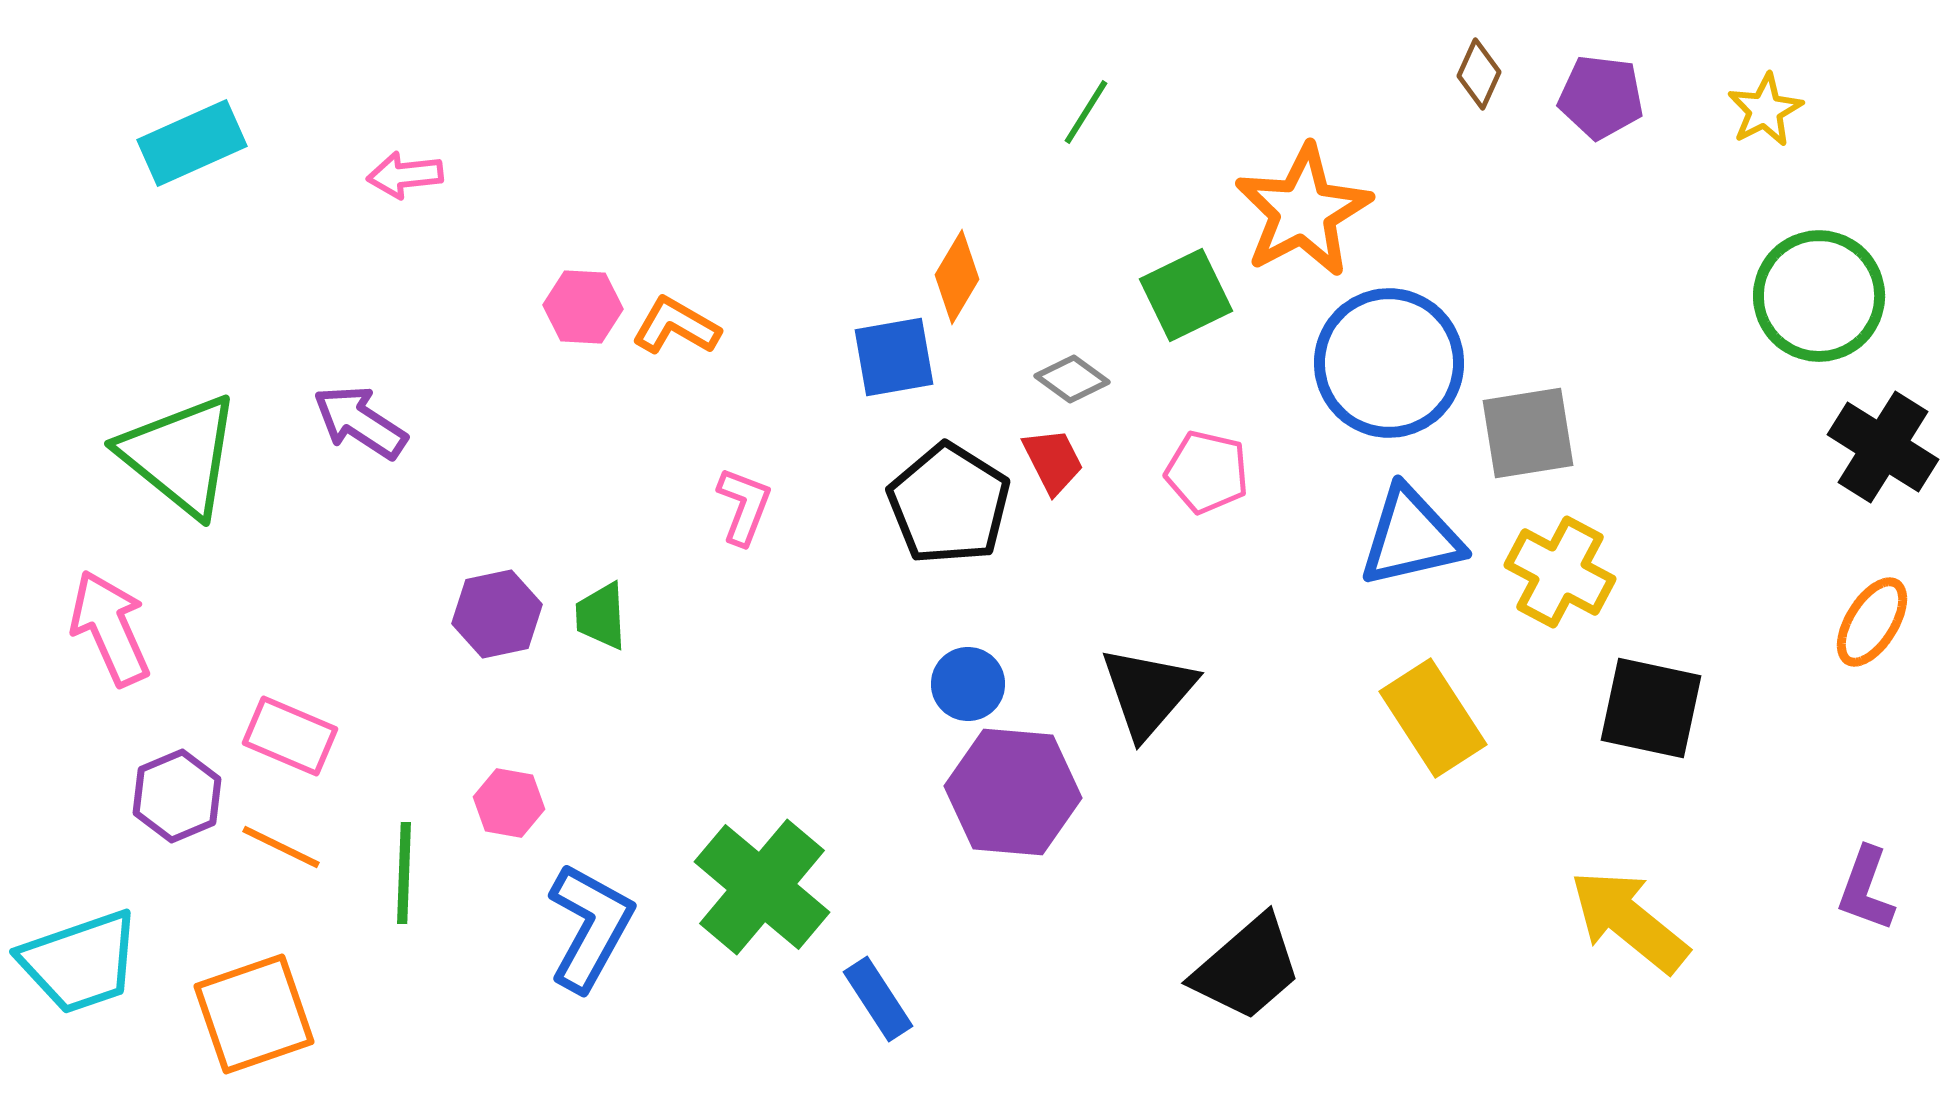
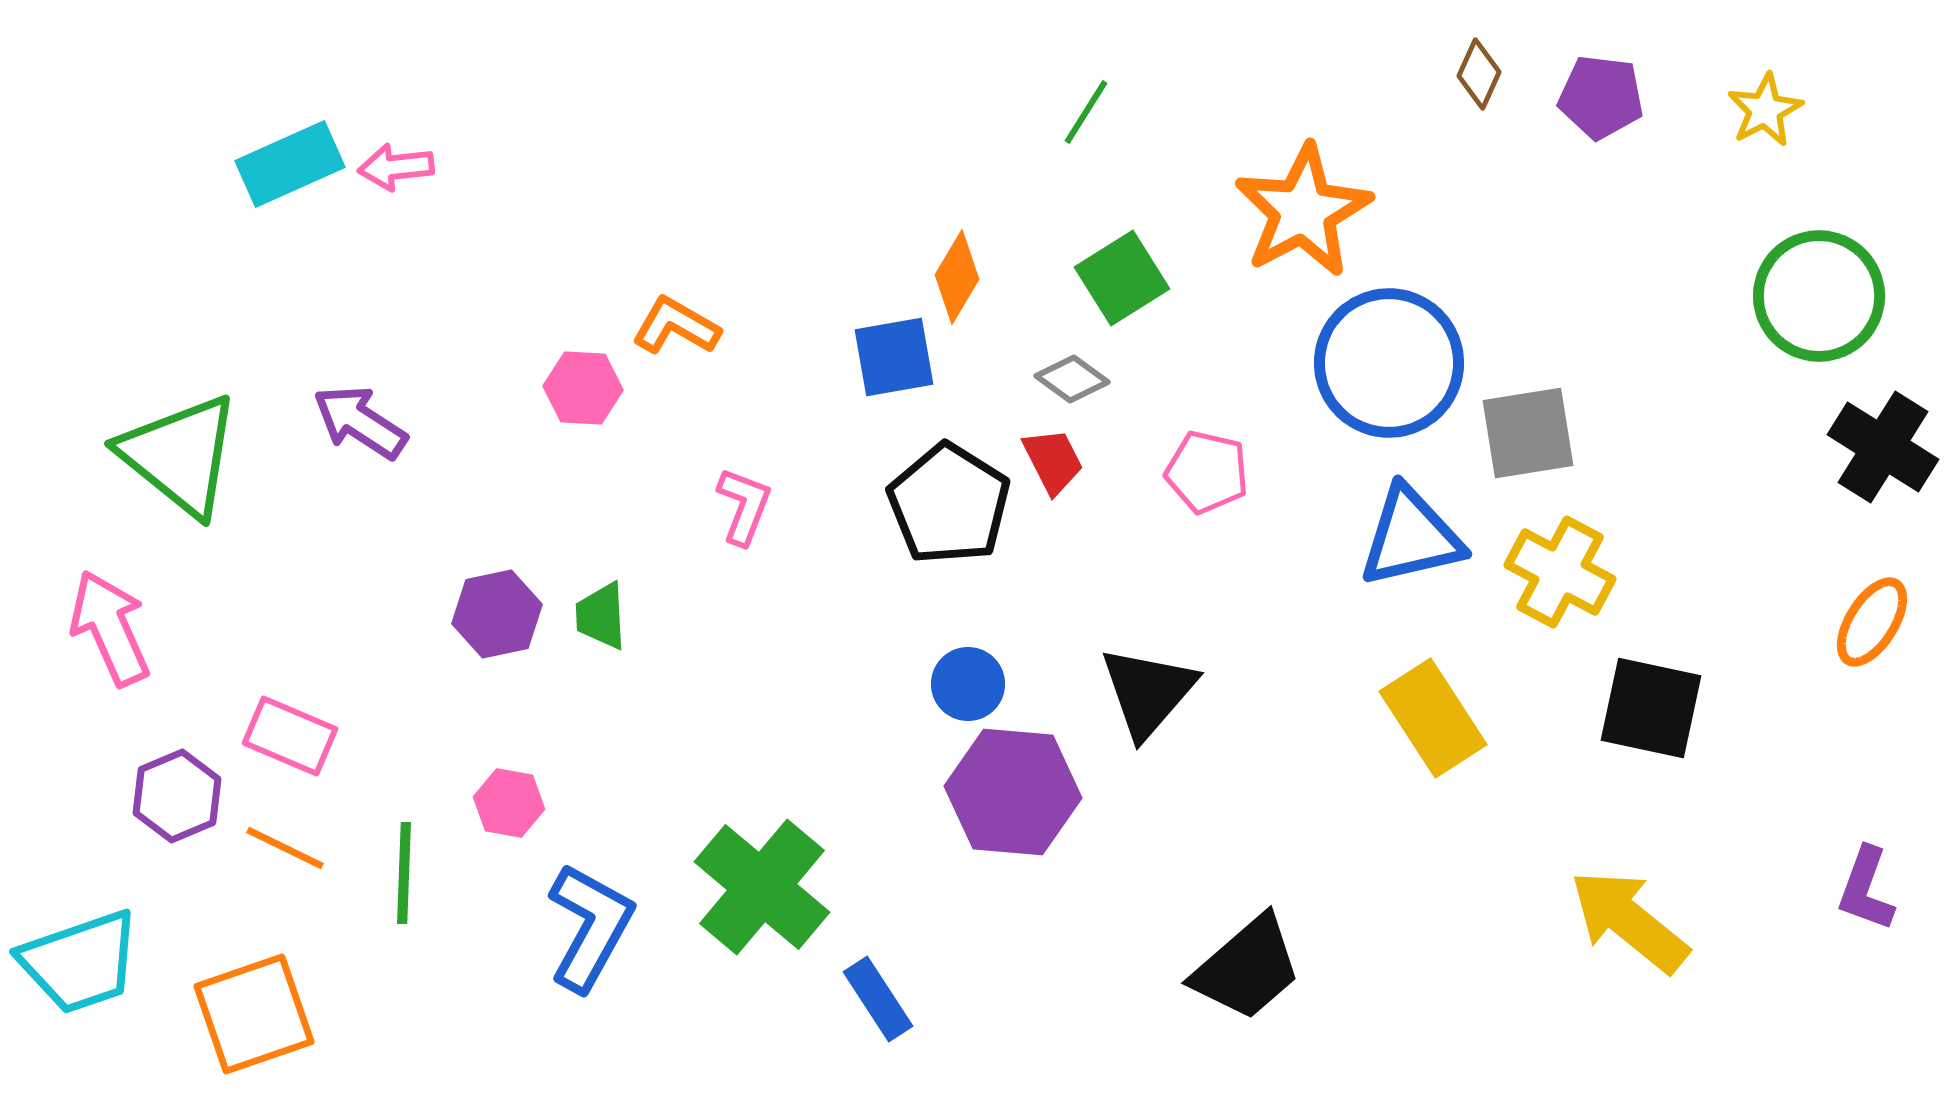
cyan rectangle at (192, 143): moved 98 px right, 21 px down
pink arrow at (405, 175): moved 9 px left, 8 px up
green square at (1186, 295): moved 64 px left, 17 px up; rotated 6 degrees counterclockwise
pink hexagon at (583, 307): moved 81 px down
orange line at (281, 847): moved 4 px right, 1 px down
